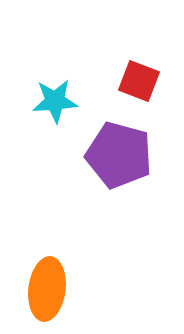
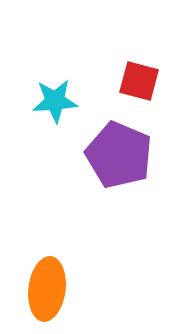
red square: rotated 6 degrees counterclockwise
purple pentagon: rotated 8 degrees clockwise
